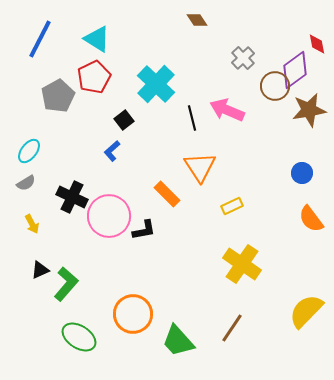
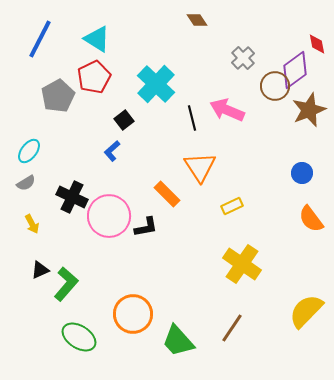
brown star: rotated 12 degrees counterclockwise
black L-shape: moved 2 px right, 3 px up
